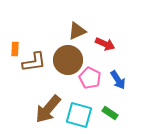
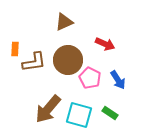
brown triangle: moved 13 px left, 9 px up
